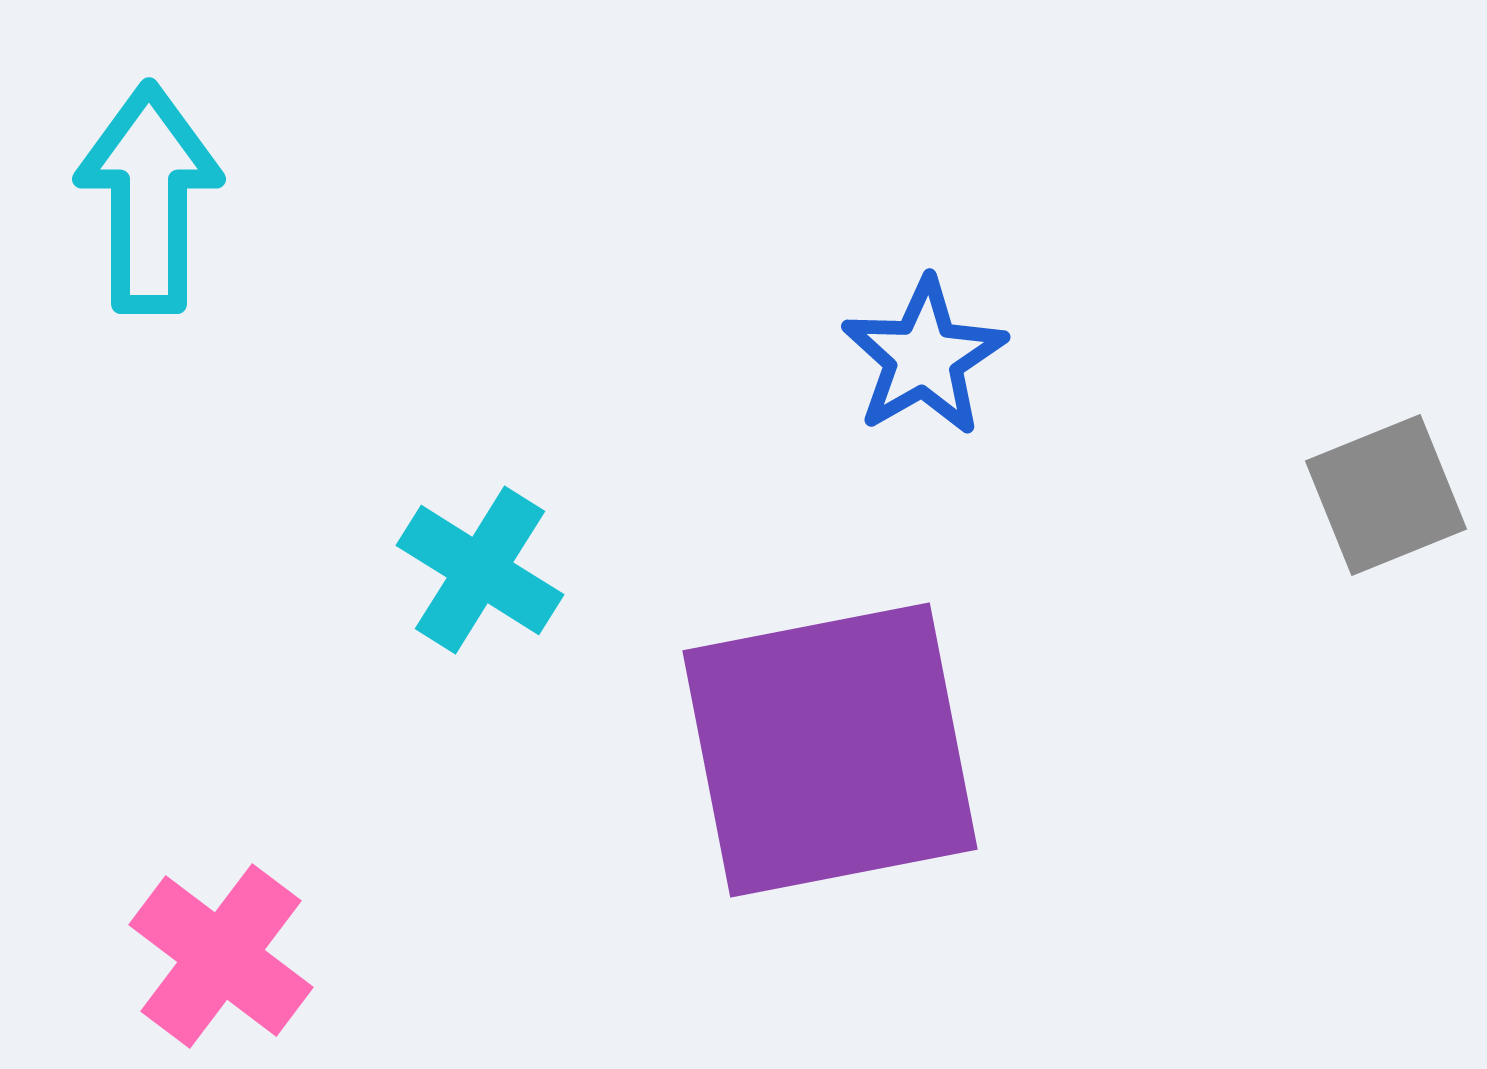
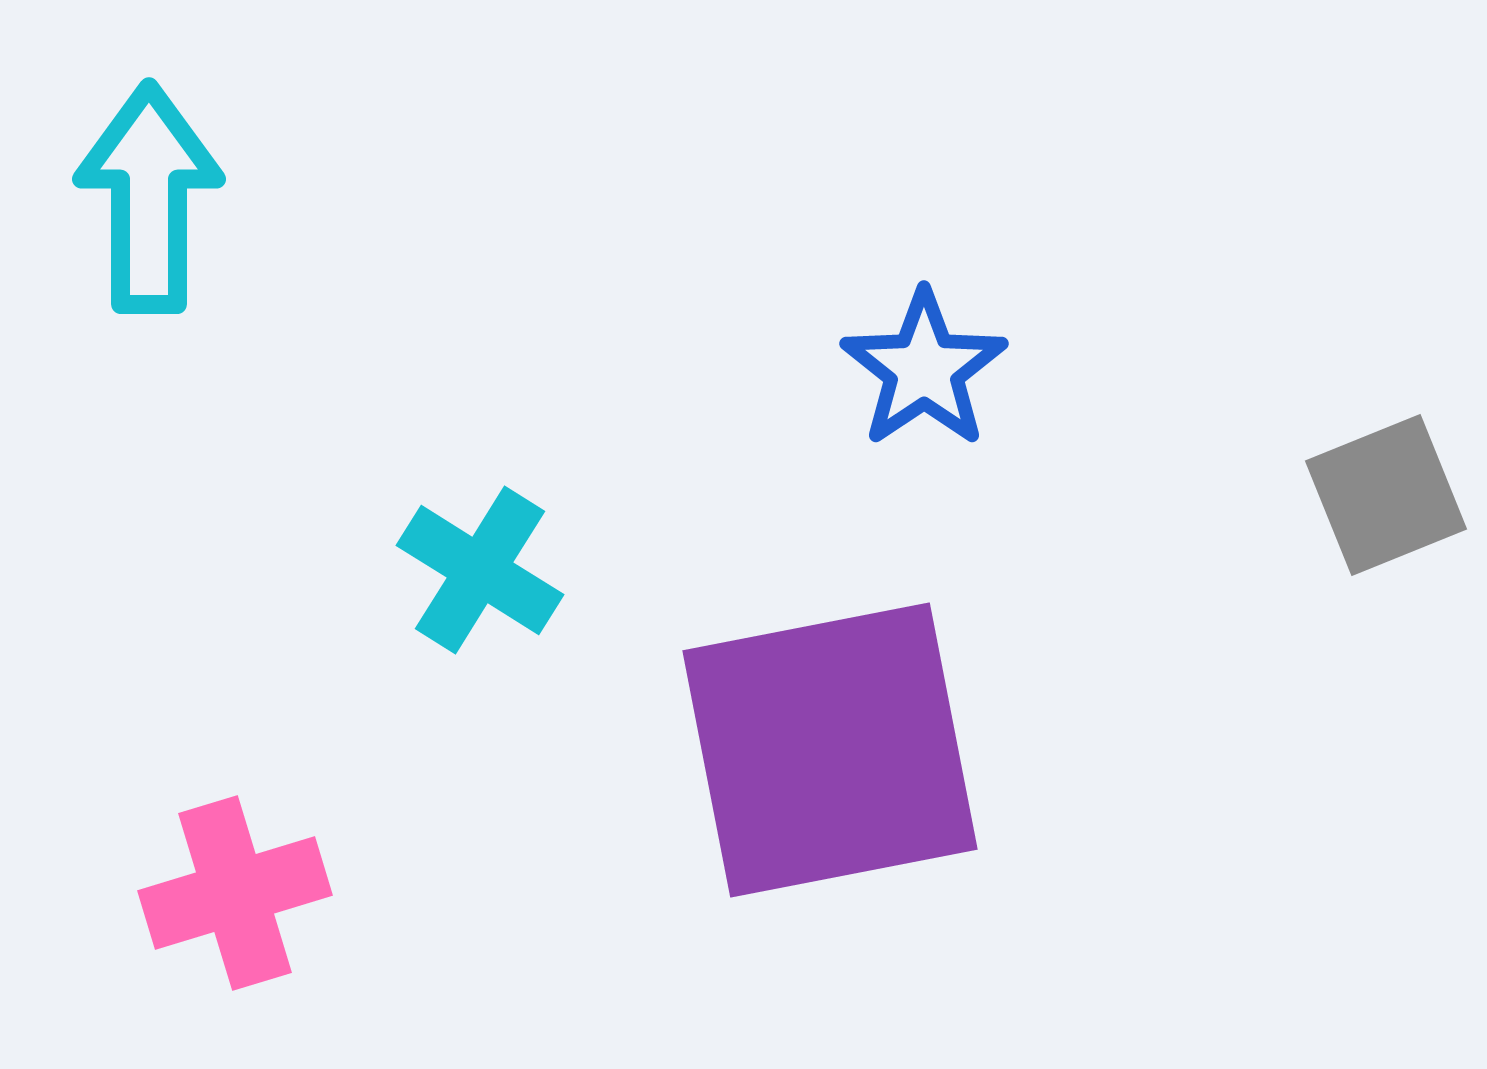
blue star: moved 12 px down; rotated 4 degrees counterclockwise
pink cross: moved 14 px right, 63 px up; rotated 36 degrees clockwise
